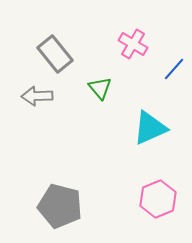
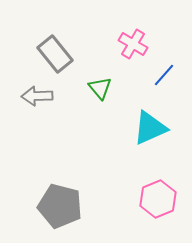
blue line: moved 10 px left, 6 px down
